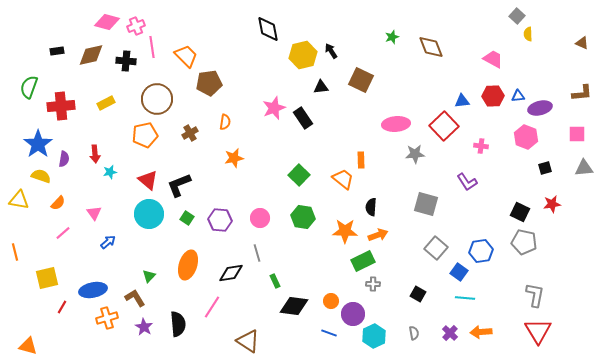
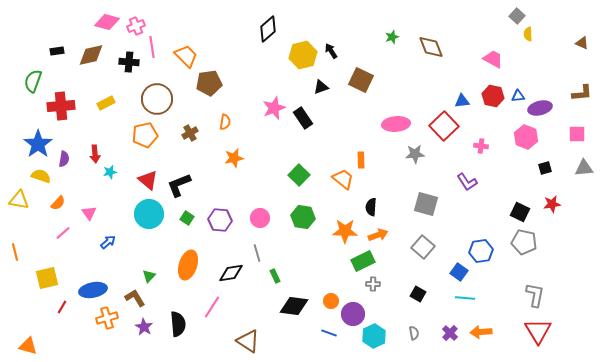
black diamond at (268, 29): rotated 60 degrees clockwise
black cross at (126, 61): moved 3 px right, 1 px down
green semicircle at (29, 87): moved 4 px right, 6 px up
black triangle at (321, 87): rotated 14 degrees counterclockwise
red hexagon at (493, 96): rotated 15 degrees clockwise
pink triangle at (94, 213): moved 5 px left
gray square at (436, 248): moved 13 px left, 1 px up
green rectangle at (275, 281): moved 5 px up
